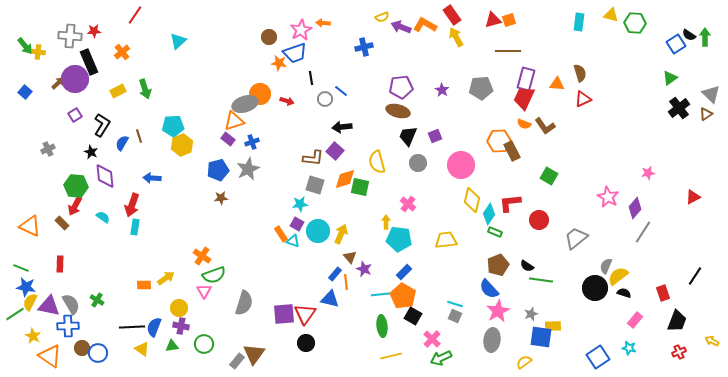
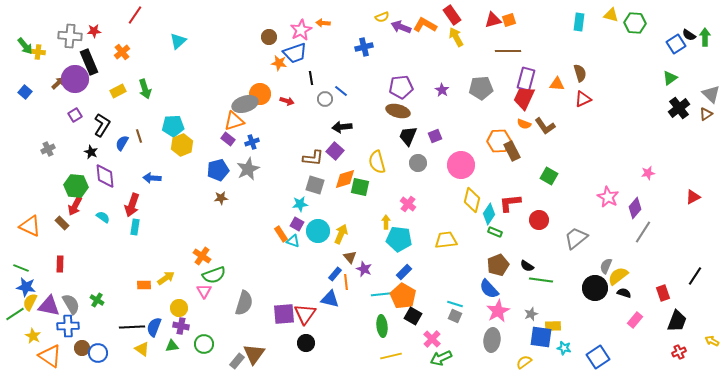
cyan star at (629, 348): moved 65 px left
